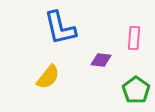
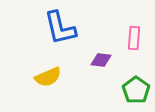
yellow semicircle: rotated 28 degrees clockwise
